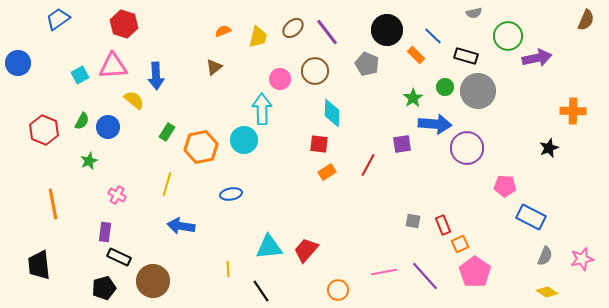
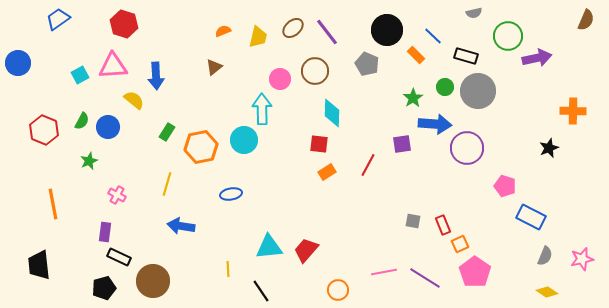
pink pentagon at (505, 186): rotated 15 degrees clockwise
purple line at (425, 276): moved 2 px down; rotated 16 degrees counterclockwise
